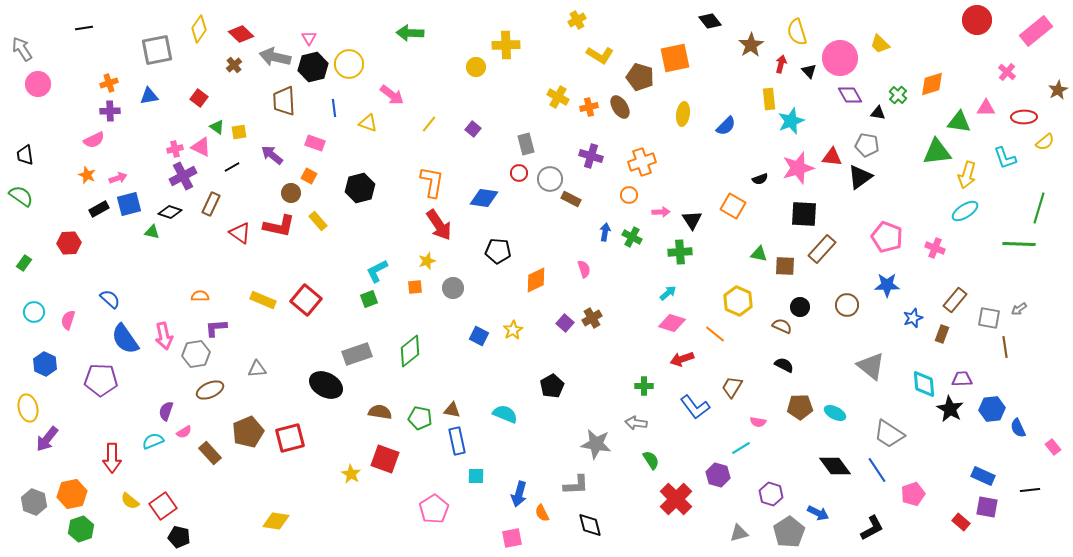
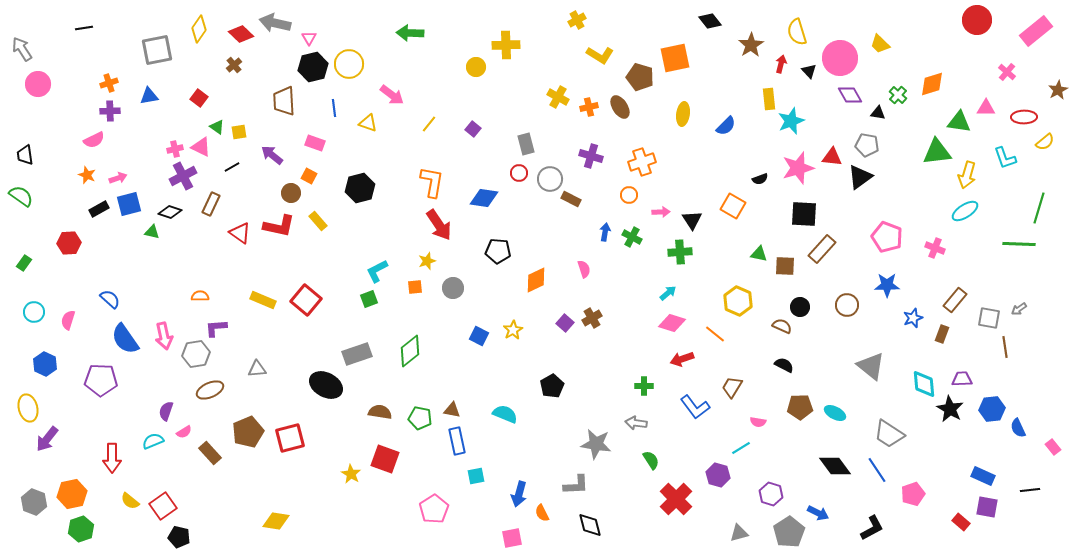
gray arrow at (275, 57): moved 34 px up
cyan square at (476, 476): rotated 12 degrees counterclockwise
